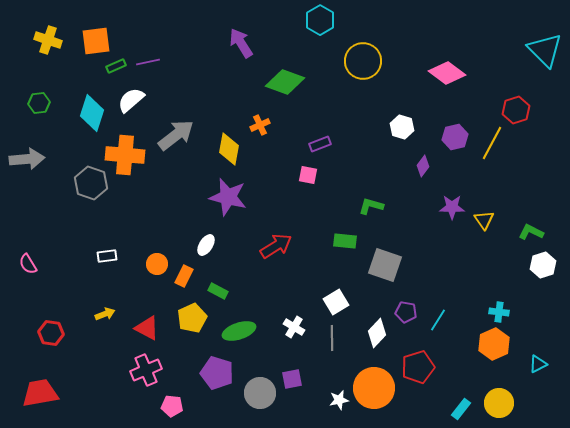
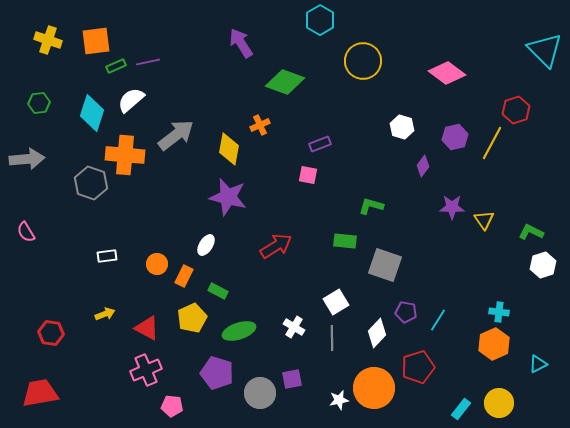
pink semicircle at (28, 264): moved 2 px left, 32 px up
